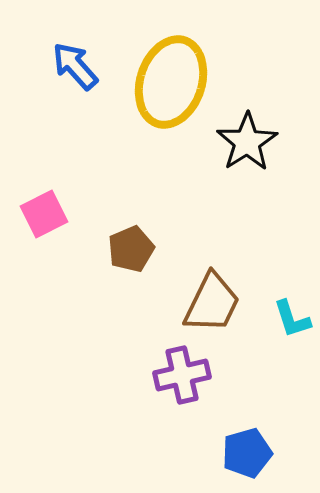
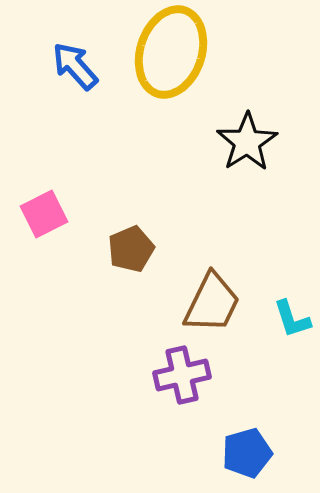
yellow ellipse: moved 30 px up
